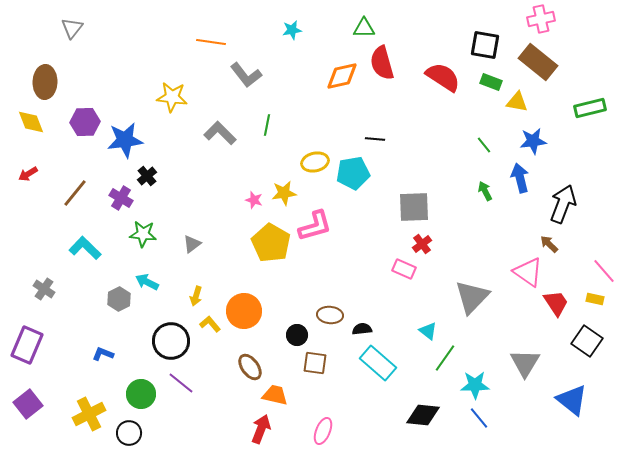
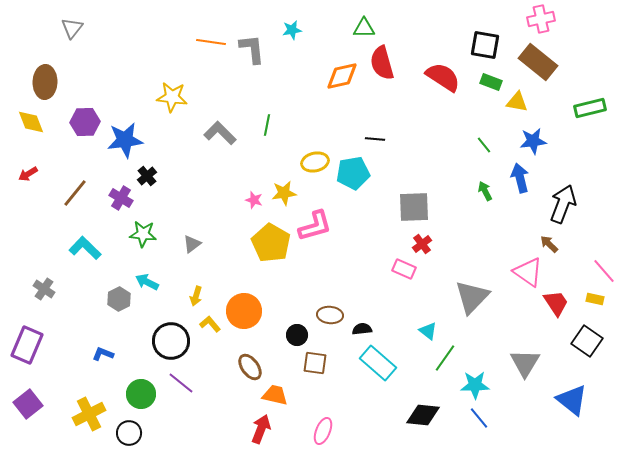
gray L-shape at (246, 75): moved 6 px right, 26 px up; rotated 148 degrees counterclockwise
